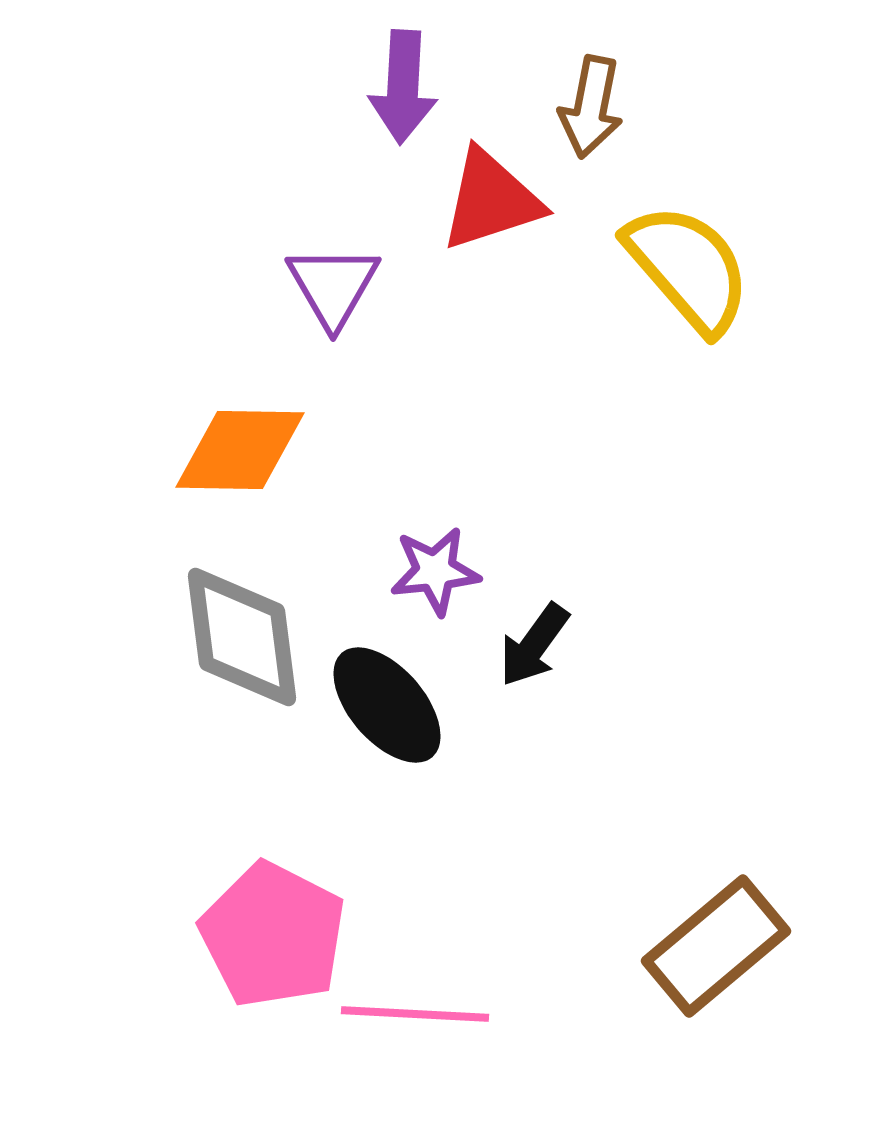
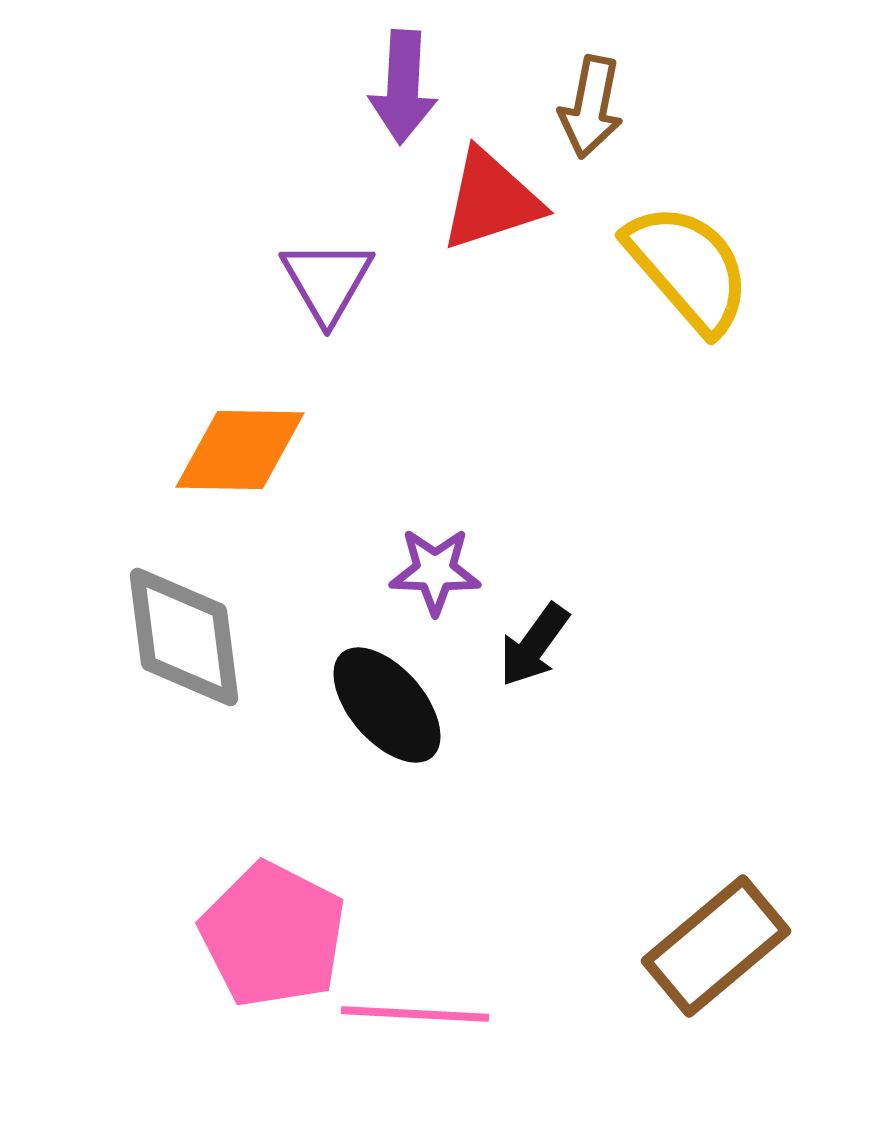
purple triangle: moved 6 px left, 5 px up
purple star: rotated 8 degrees clockwise
gray diamond: moved 58 px left
